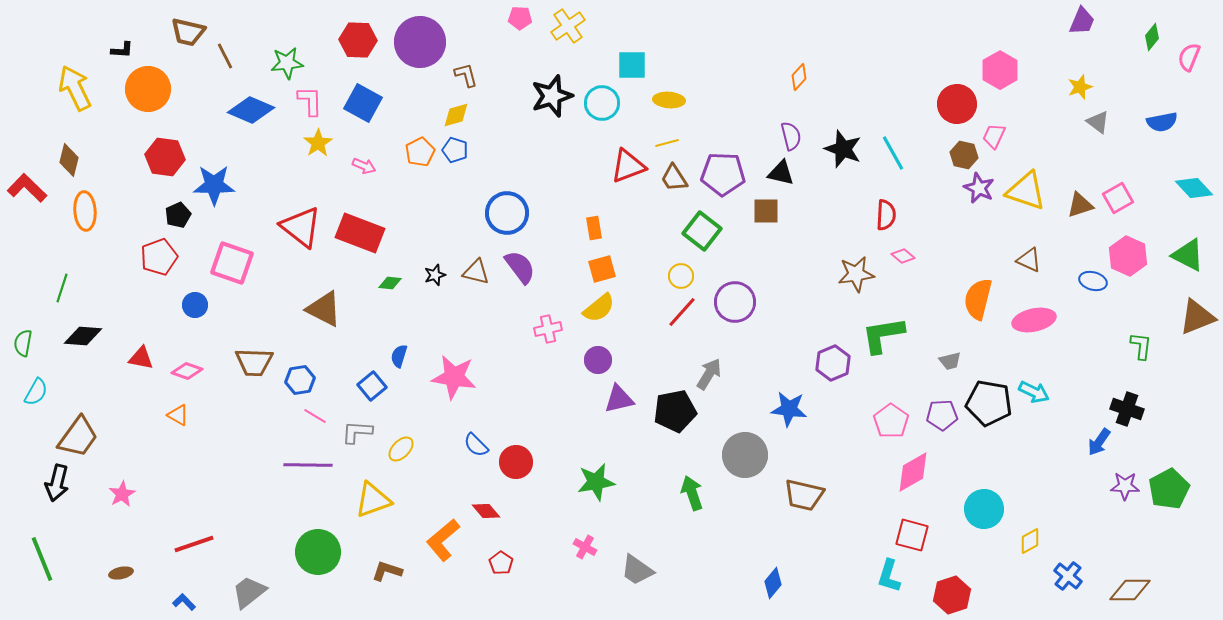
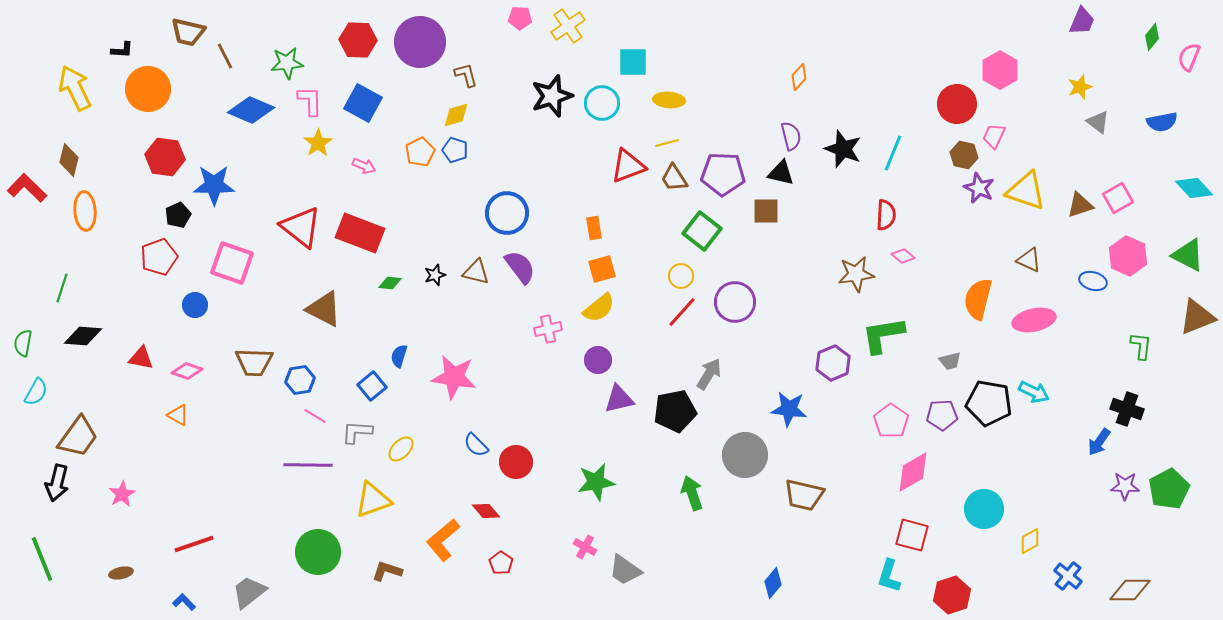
cyan square at (632, 65): moved 1 px right, 3 px up
cyan line at (893, 153): rotated 51 degrees clockwise
gray trapezoid at (637, 570): moved 12 px left
